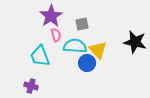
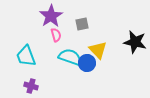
cyan semicircle: moved 5 px left, 11 px down; rotated 15 degrees clockwise
cyan trapezoid: moved 14 px left
